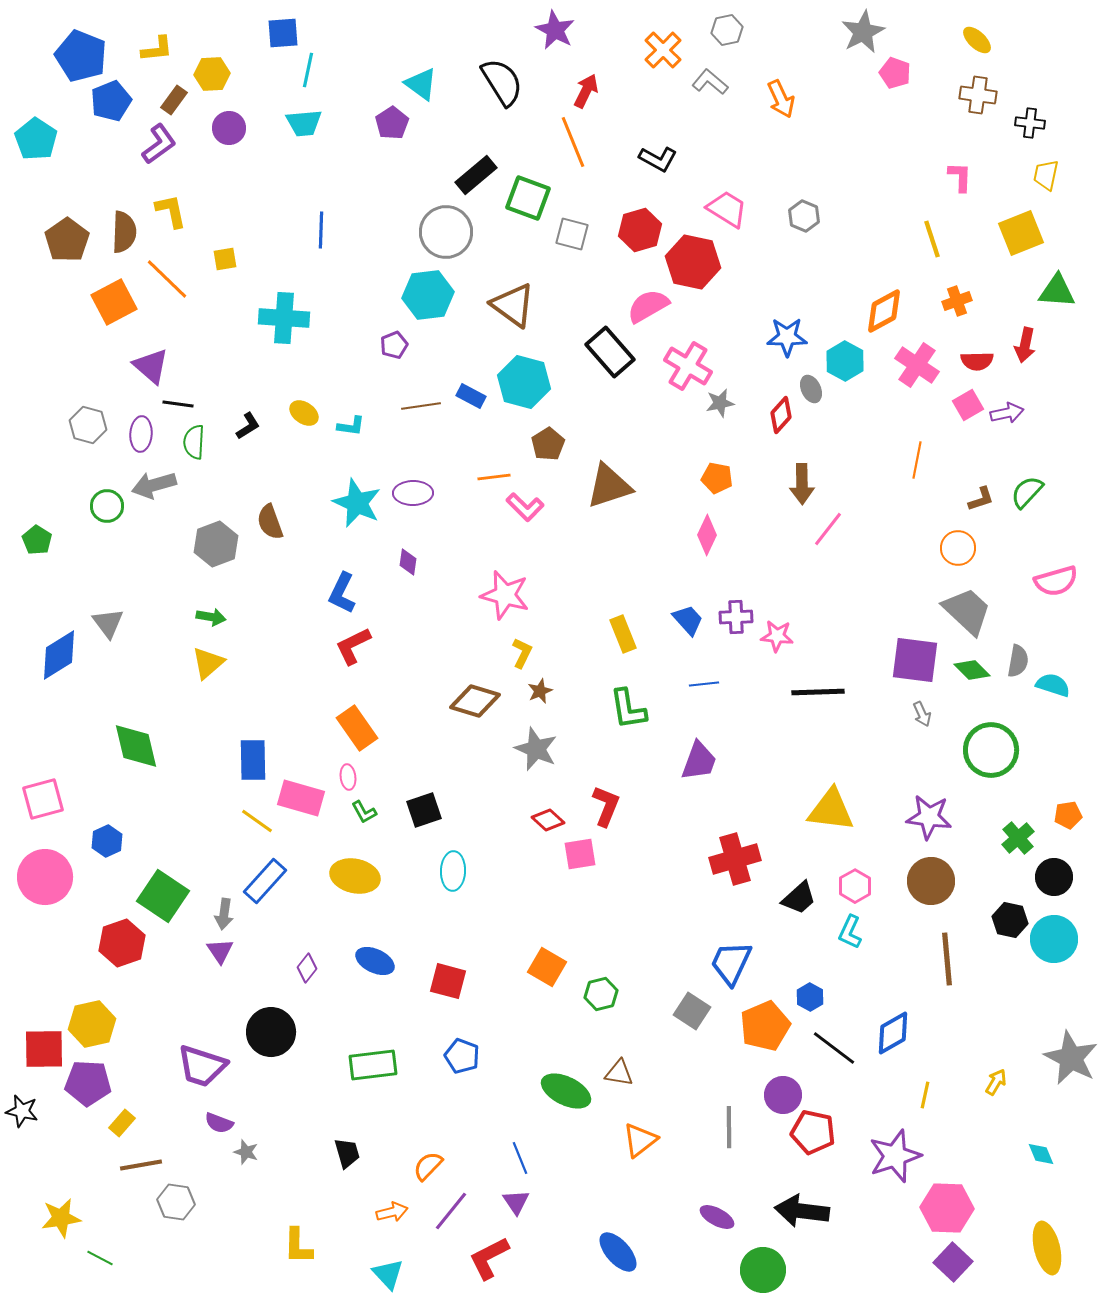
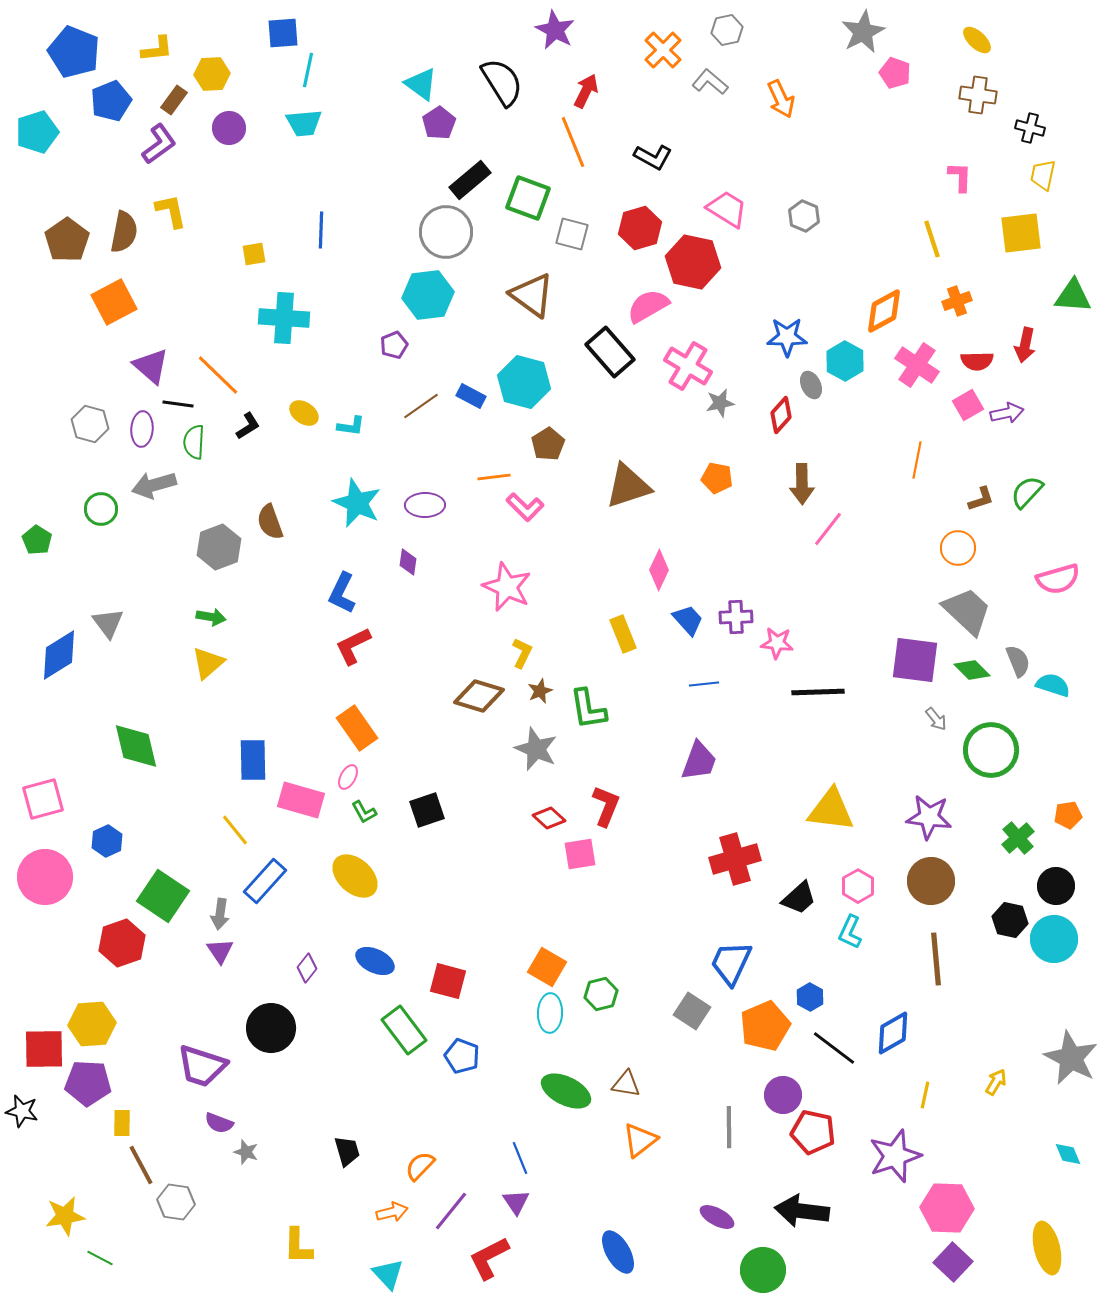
blue pentagon at (81, 56): moved 7 px left, 4 px up
purple pentagon at (392, 123): moved 47 px right
black cross at (1030, 123): moved 5 px down; rotated 8 degrees clockwise
cyan pentagon at (36, 139): moved 1 px right, 7 px up; rotated 21 degrees clockwise
black L-shape at (658, 159): moved 5 px left, 2 px up
black rectangle at (476, 175): moved 6 px left, 5 px down
yellow trapezoid at (1046, 175): moved 3 px left
red hexagon at (640, 230): moved 2 px up
brown semicircle at (124, 232): rotated 9 degrees clockwise
yellow square at (1021, 233): rotated 15 degrees clockwise
yellow square at (225, 259): moved 29 px right, 5 px up
orange line at (167, 279): moved 51 px right, 96 px down
green triangle at (1057, 291): moved 16 px right, 5 px down
brown triangle at (513, 305): moved 19 px right, 10 px up
gray ellipse at (811, 389): moved 4 px up
brown line at (421, 406): rotated 27 degrees counterclockwise
gray hexagon at (88, 425): moved 2 px right, 1 px up
purple ellipse at (141, 434): moved 1 px right, 5 px up
brown triangle at (609, 486): moved 19 px right
purple ellipse at (413, 493): moved 12 px right, 12 px down
green circle at (107, 506): moved 6 px left, 3 px down
pink diamond at (707, 535): moved 48 px left, 35 px down
gray hexagon at (216, 544): moved 3 px right, 3 px down
pink semicircle at (1056, 581): moved 2 px right, 2 px up
pink star at (505, 595): moved 2 px right, 8 px up; rotated 9 degrees clockwise
pink star at (777, 636): moved 7 px down
gray semicircle at (1018, 661): rotated 32 degrees counterclockwise
brown diamond at (475, 701): moved 4 px right, 5 px up
green L-shape at (628, 709): moved 40 px left
gray arrow at (922, 714): moved 14 px right, 5 px down; rotated 15 degrees counterclockwise
pink ellipse at (348, 777): rotated 35 degrees clockwise
pink rectangle at (301, 798): moved 2 px down
black square at (424, 810): moved 3 px right
red diamond at (548, 820): moved 1 px right, 2 px up
yellow line at (257, 821): moved 22 px left, 9 px down; rotated 16 degrees clockwise
cyan ellipse at (453, 871): moved 97 px right, 142 px down
yellow ellipse at (355, 876): rotated 30 degrees clockwise
black circle at (1054, 877): moved 2 px right, 9 px down
pink hexagon at (855, 886): moved 3 px right
gray arrow at (224, 914): moved 4 px left
brown line at (947, 959): moved 11 px left
yellow hexagon at (92, 1024): rotated 9 degrees clockwise
black circle at (271, 1032): moved 4 px up
green rectangle at (373, 1065): moved 31 px right, 35 px up; rotated 60 degrees clockwise
brown triangle at (619, 1073): moved 7 px right, 11 px down
yellow rectangle at (122, 1123): rotated 40 degrees counterclockwise
black trapezoid at (347, 1153): moved 2 px up
cyan diamond at (1041, 1154): moved 27 px right
brown line at (141, 1165): rotated 72 degrees clockwise
orange semicircle at (428, 1166): moved 8 px left
yellow star at (61, 1218): moved 4 px right, 2 px up
blue ellipse at (618, 1252): rotated 12 degrees clockwise
